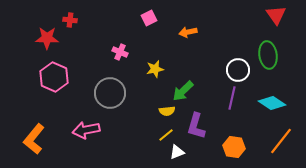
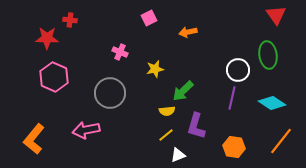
white triangle: moved 1 px right, 3 px down
